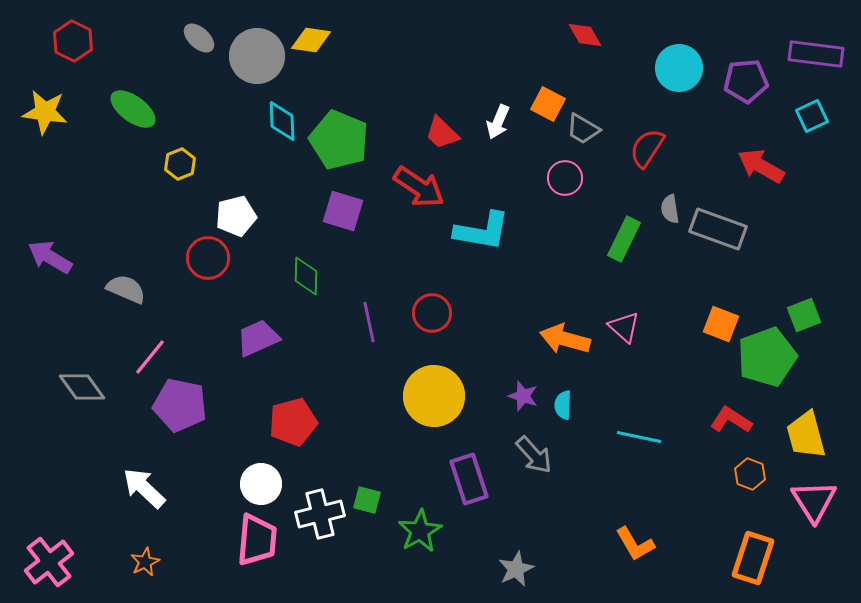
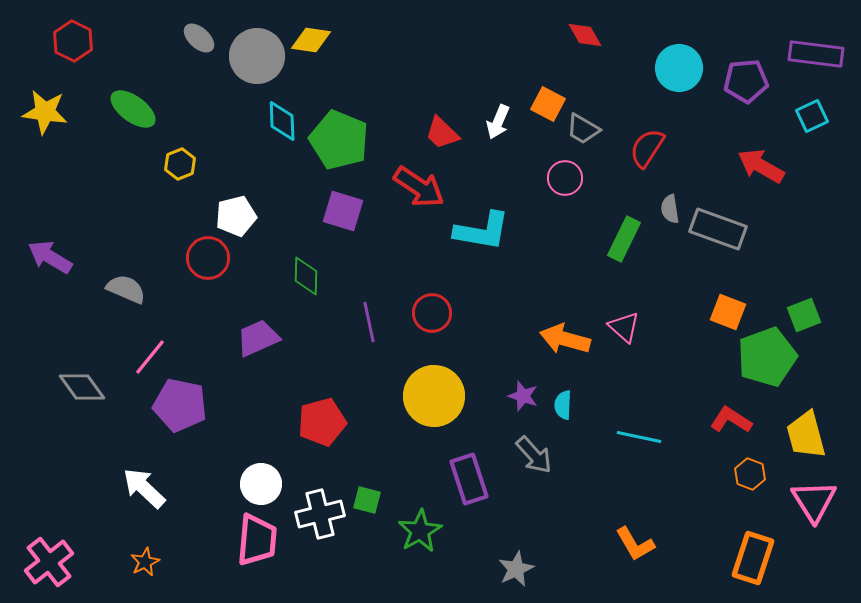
orange square at (721, 324): moved 7 px right, 12 px up
red pentagon at (293, 422): moved 29 px right
